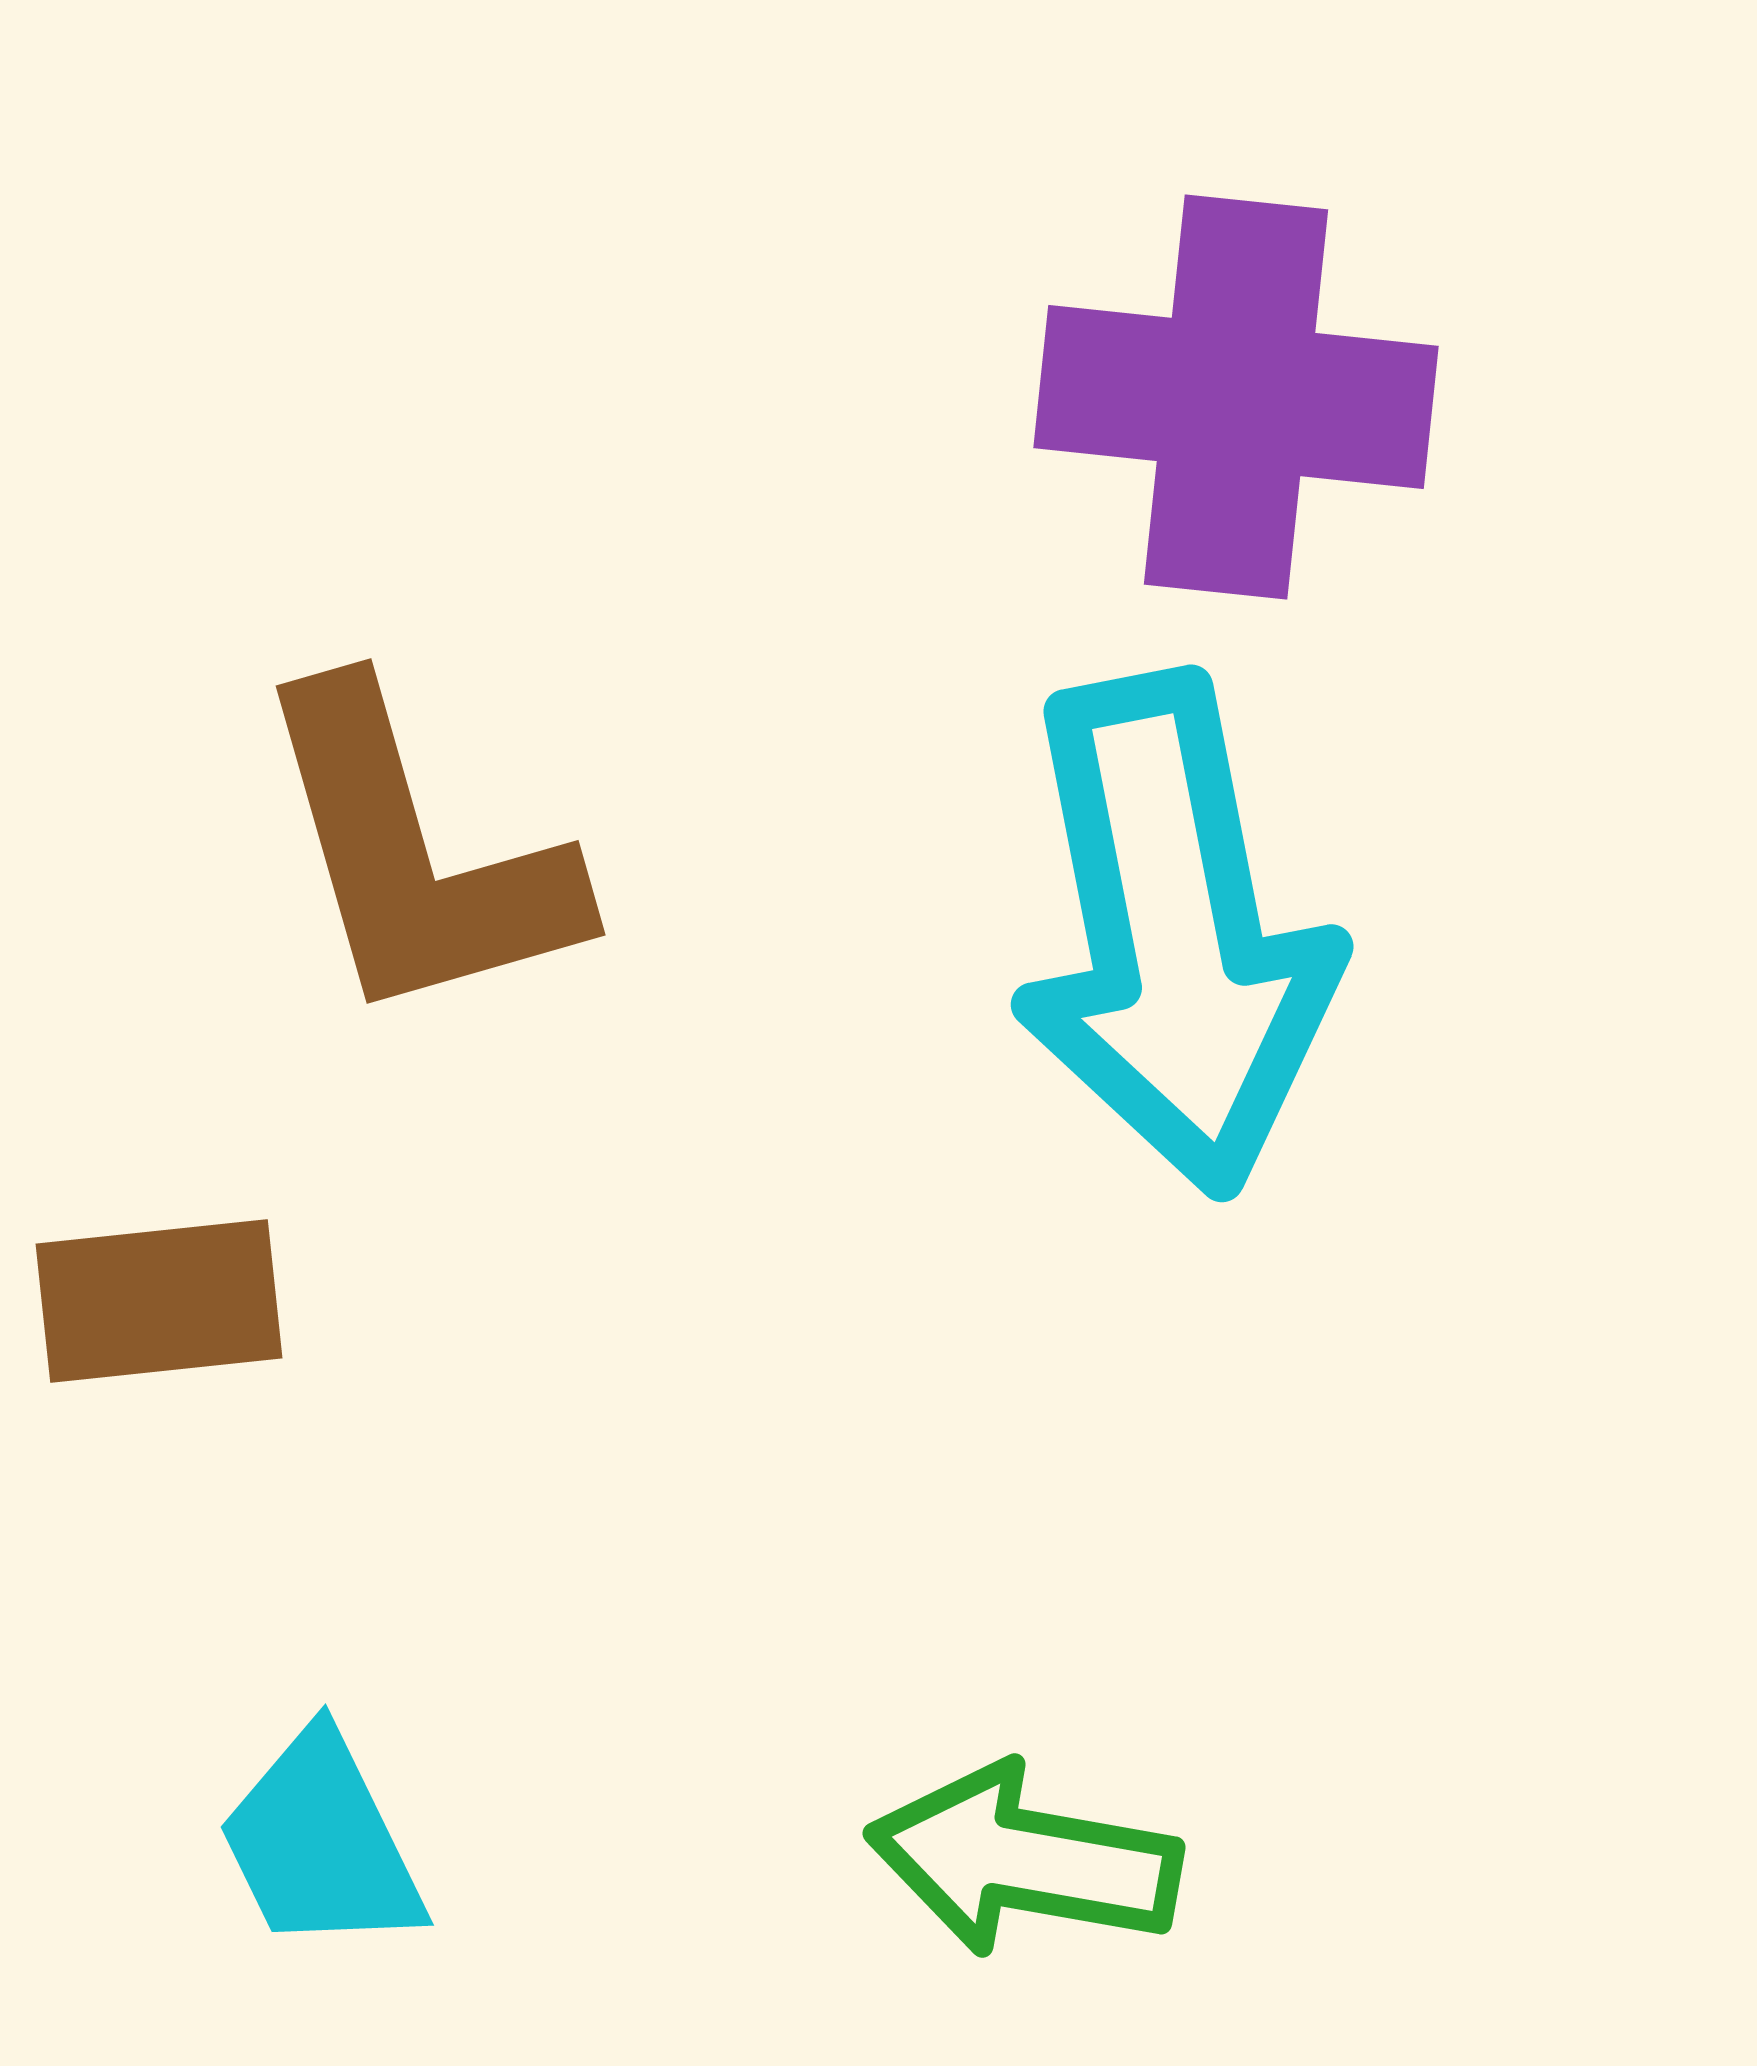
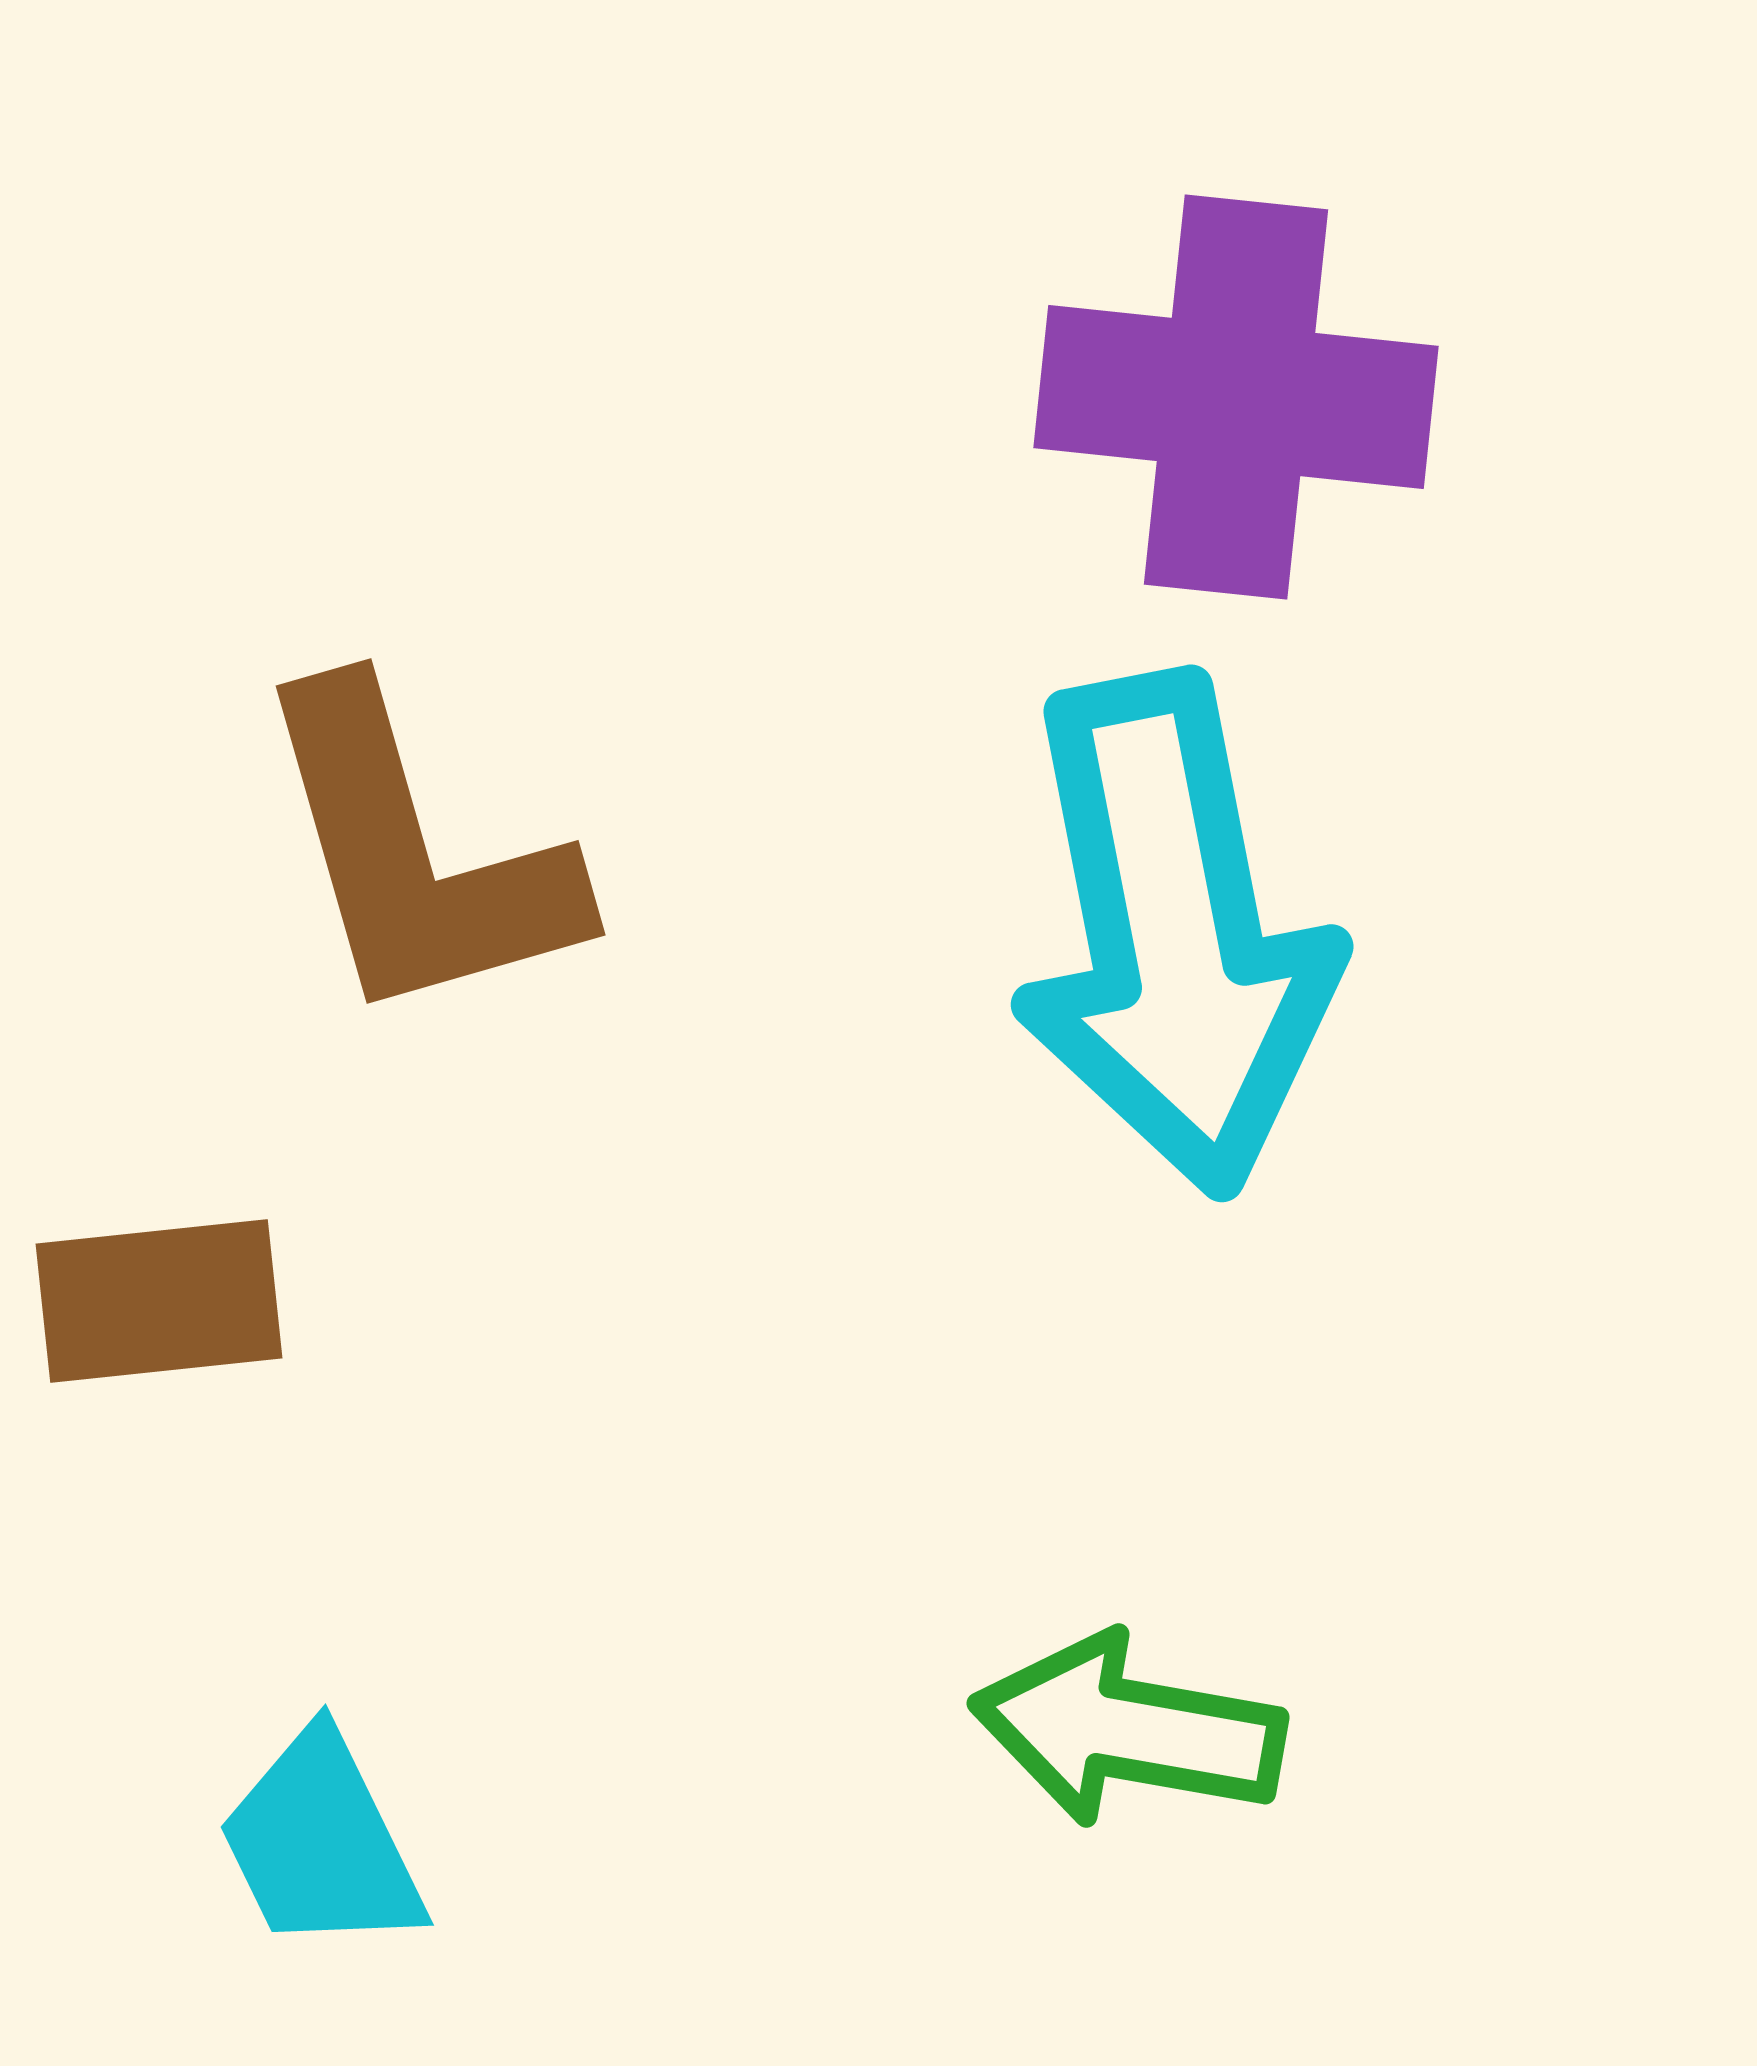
green arrow: moved 104 px right, 130 px up
